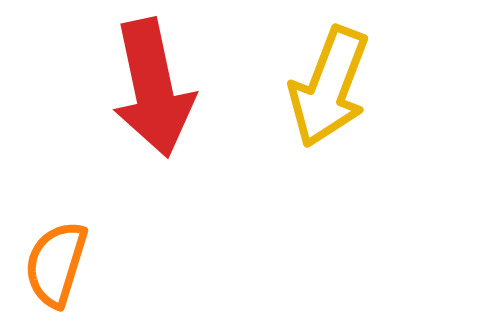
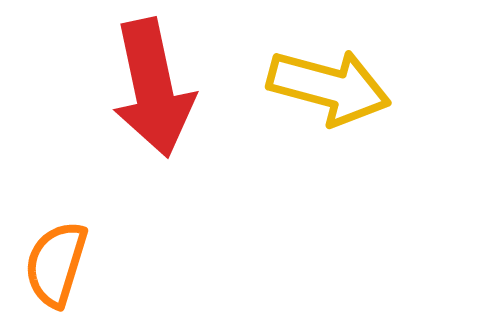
yellow arrow: rotated 96 degrees counterclockwise
